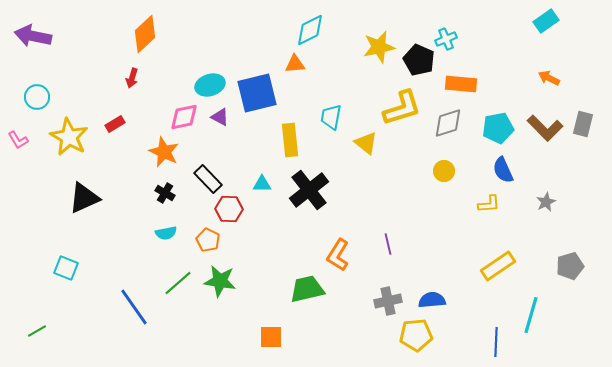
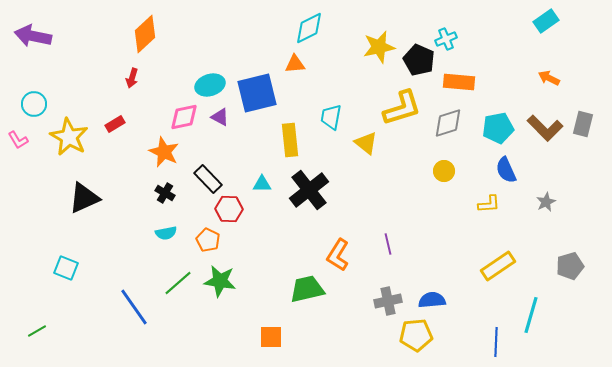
cyan diamond at (310, 30): moved 1 px left, 2 px up
orange rectangle at (461, 84): moved 2 px left, 2 px up
cyan circle at (37, 97): moved 3 px left, 7 px down
blue semicircle at (503, 170): moved 3 px right
